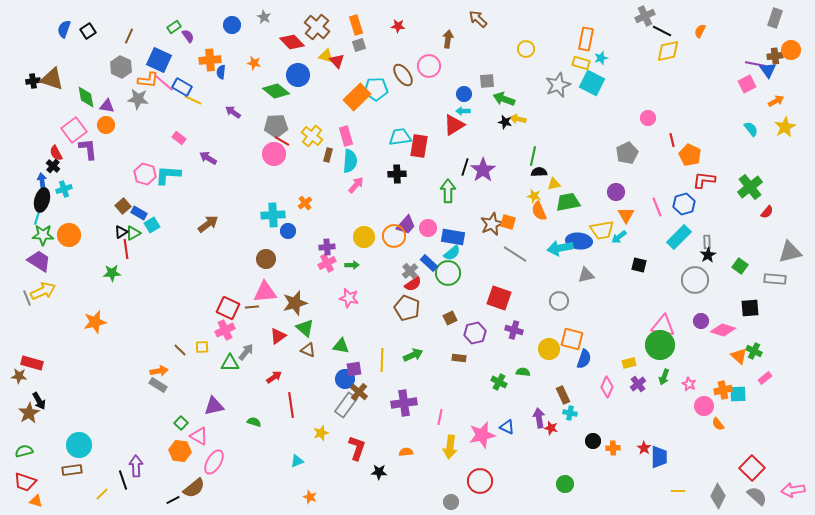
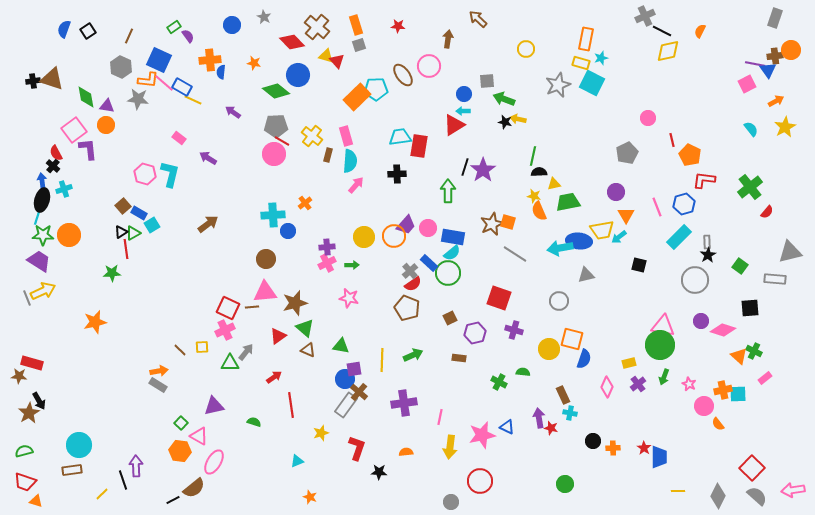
cyan L-shape at (168, 175): moved 2 px right, 1 px up; rotated 100 degrees clockwise
